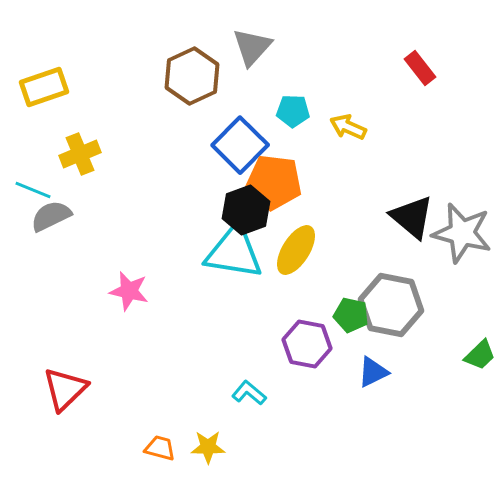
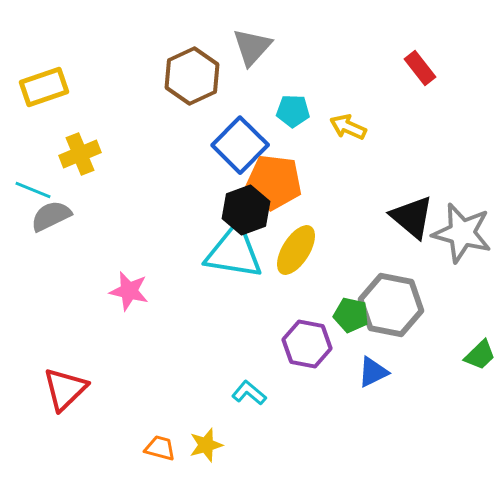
yellow star: moved 2 px left, 2 px up; rotated 16 degrees counterclockwise
